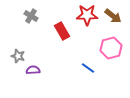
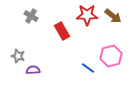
pink hexagon: moved 8 px down
